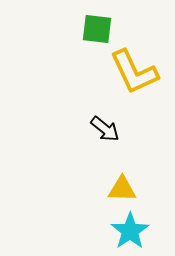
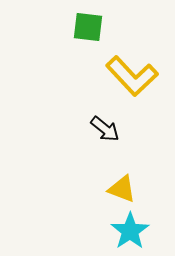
green square: moved 9 px left, 2 px up
yellow L-shape: moved 2 px left, 4 px down; rotated 18 degrees counterclockwise
yellow triangle: rotated 20 degrees clockwise
